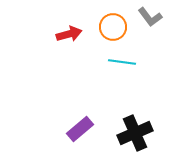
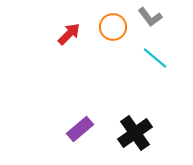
red arrow: rotated 30 degrees counterclockwise
cyan line: moved 33 px right, 4 px up; rotated 32 degrees clockwise
black cross: rotated 12 degrees counterclockwise
